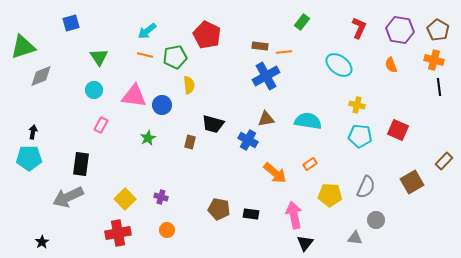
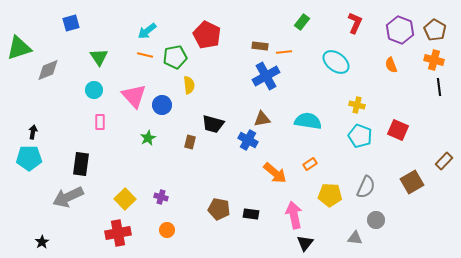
red L-shape at (359, 28): moved 4 px left, 5 px up
purple hexagon at (400, 30): rotated 12 degrees clockwise
brown pentagon at (438, 30): moved 3 px left
green triangle at (23, 47): moved 4 px left, 1 px down
cyan ellipse at (339, 65): moved 3 px left, 3 px up
gray diamond at (41, 76): moved 7 px right, 6 px up
pink triangle at (134, 96): rotated 40 degrees clockwise
brown triangle at (266, 119): moved 4 px left
pink rectangle at (101, 125): moved 1 px left, 3 px up; rotated 28 degrees counterclockwise
cyan pentagon at (360, 136): rotated 15 degrees clockwise
